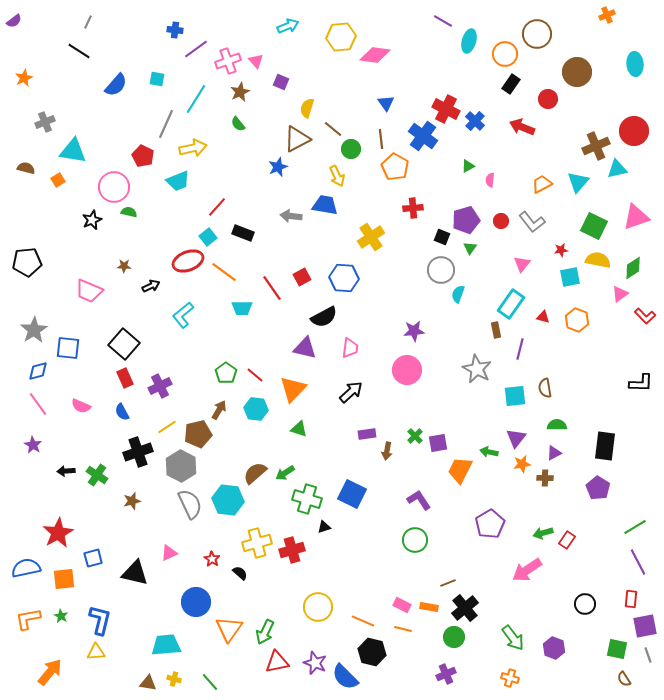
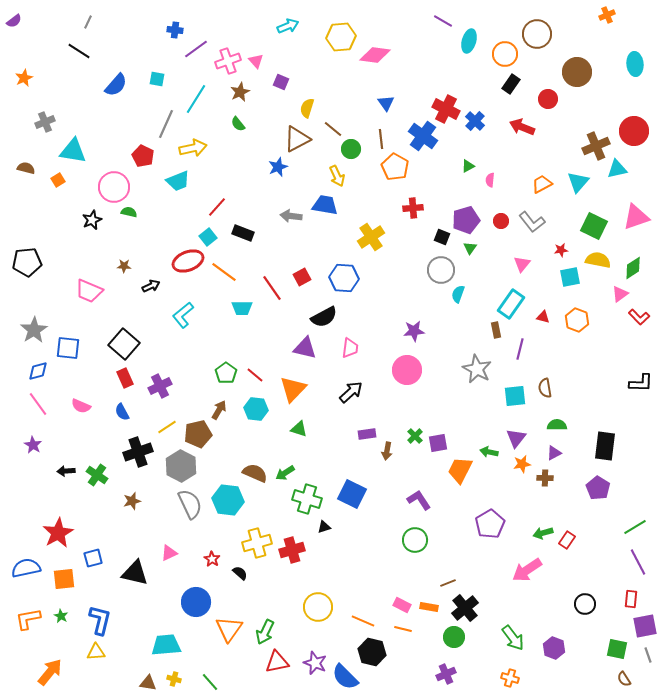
red L-shape at (645, 316): moved 6 px left, 1 px down
brown semicircle at (255, 473): rotated 65 degrees clockwise
